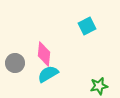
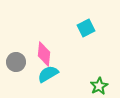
cyan square: moved 1 px left, 2 px down
gray circle: moved 1 px right, 1 px up
green star: rotated 18 degrees counterclockwise
